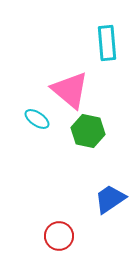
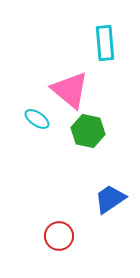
cyan rectangle: moved 2 px left
